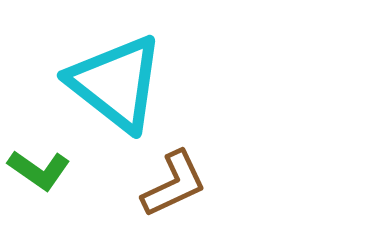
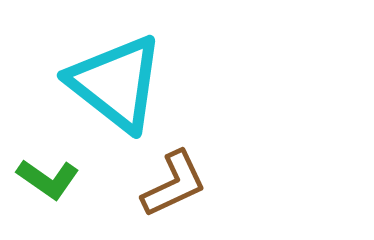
green L-shape: moved 9 px right, 9 px down
